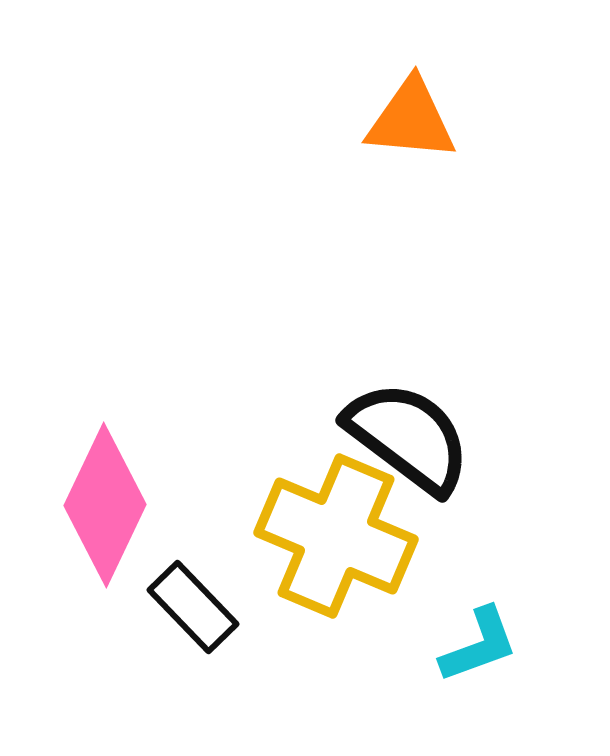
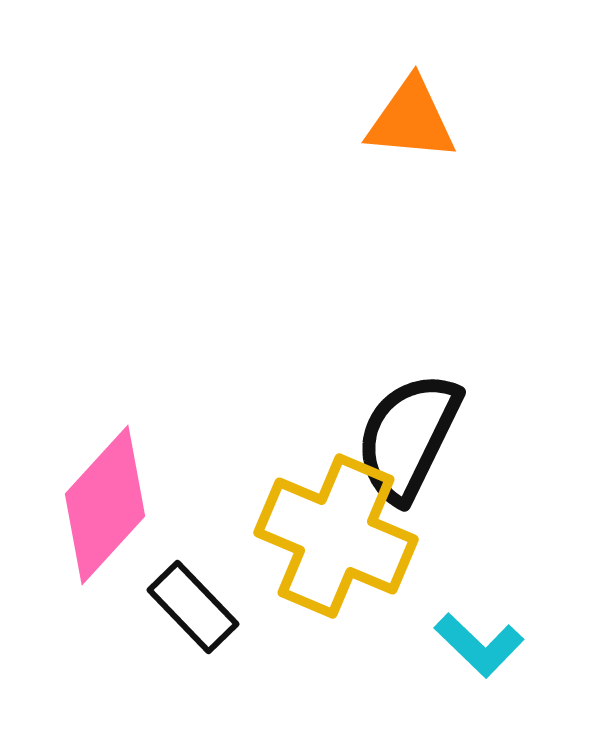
black semicircle: rotated 101 degrees counterclockwise
pink diamond: rotated 17 degrees clockwise
cyan L-shape: rotated 64 degrees clockwise
